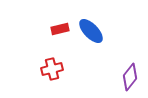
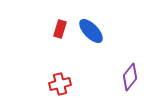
red rectangle: rotated 60 degrees counterclockwise
red cross: moved 8 px right, 15 px down
